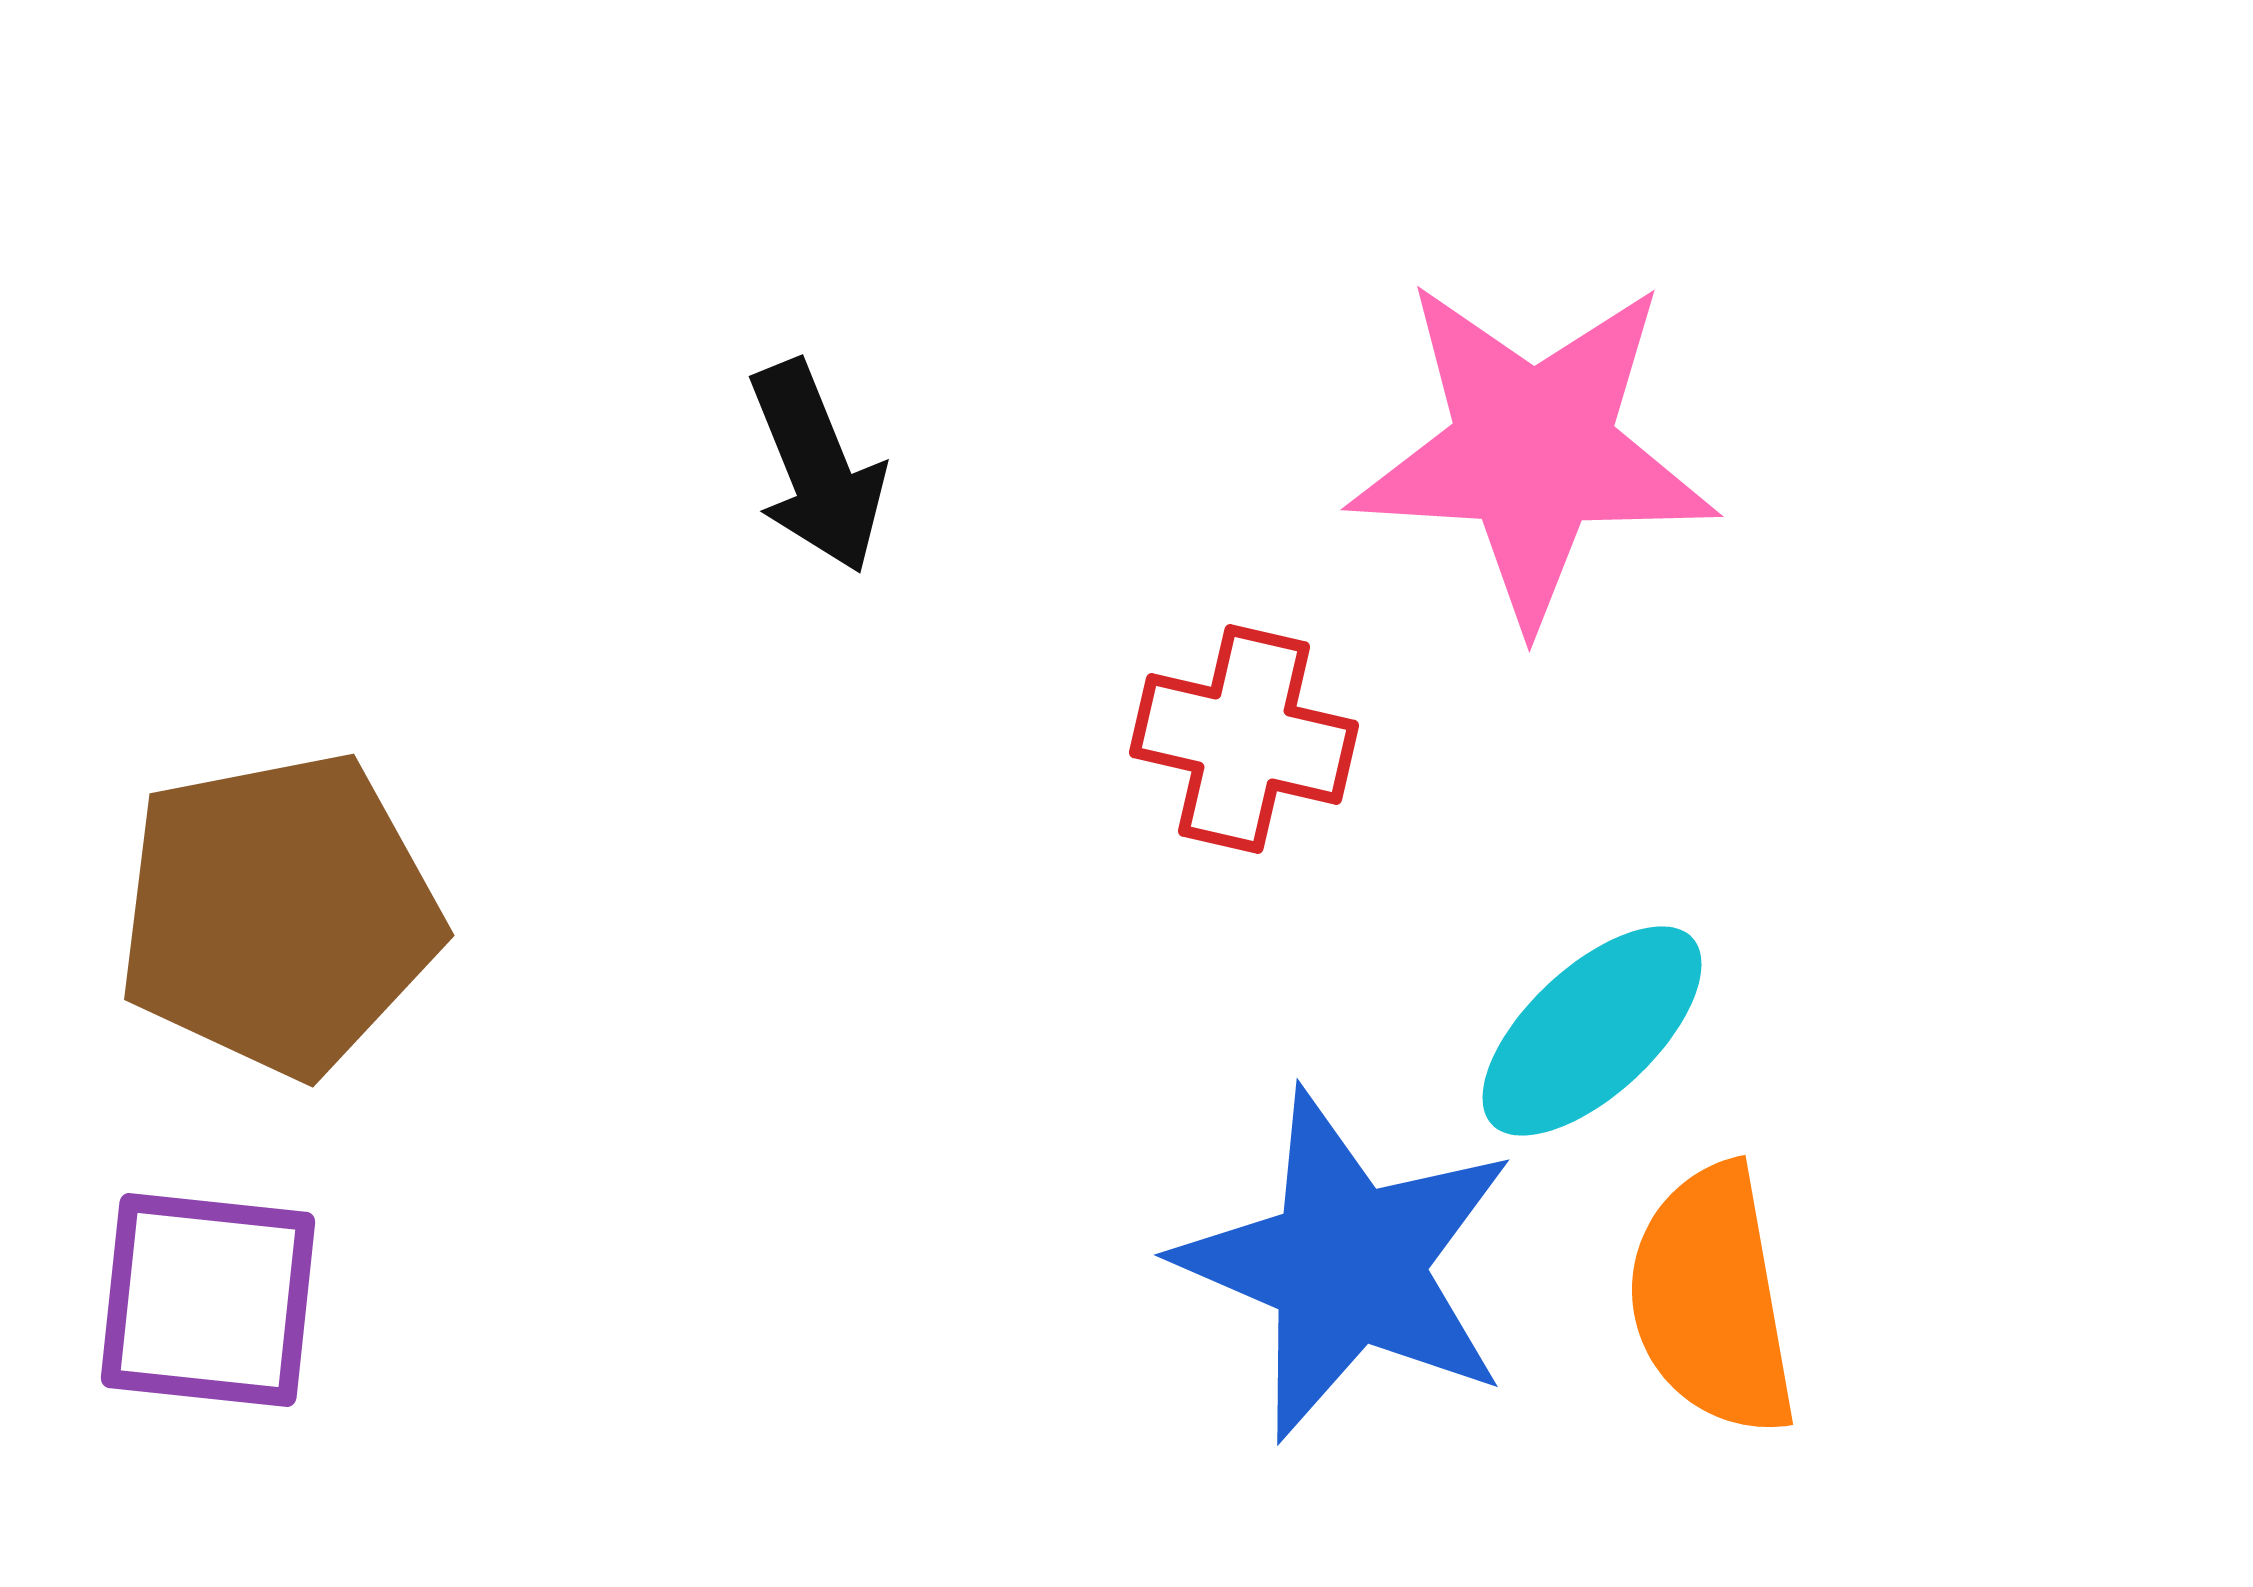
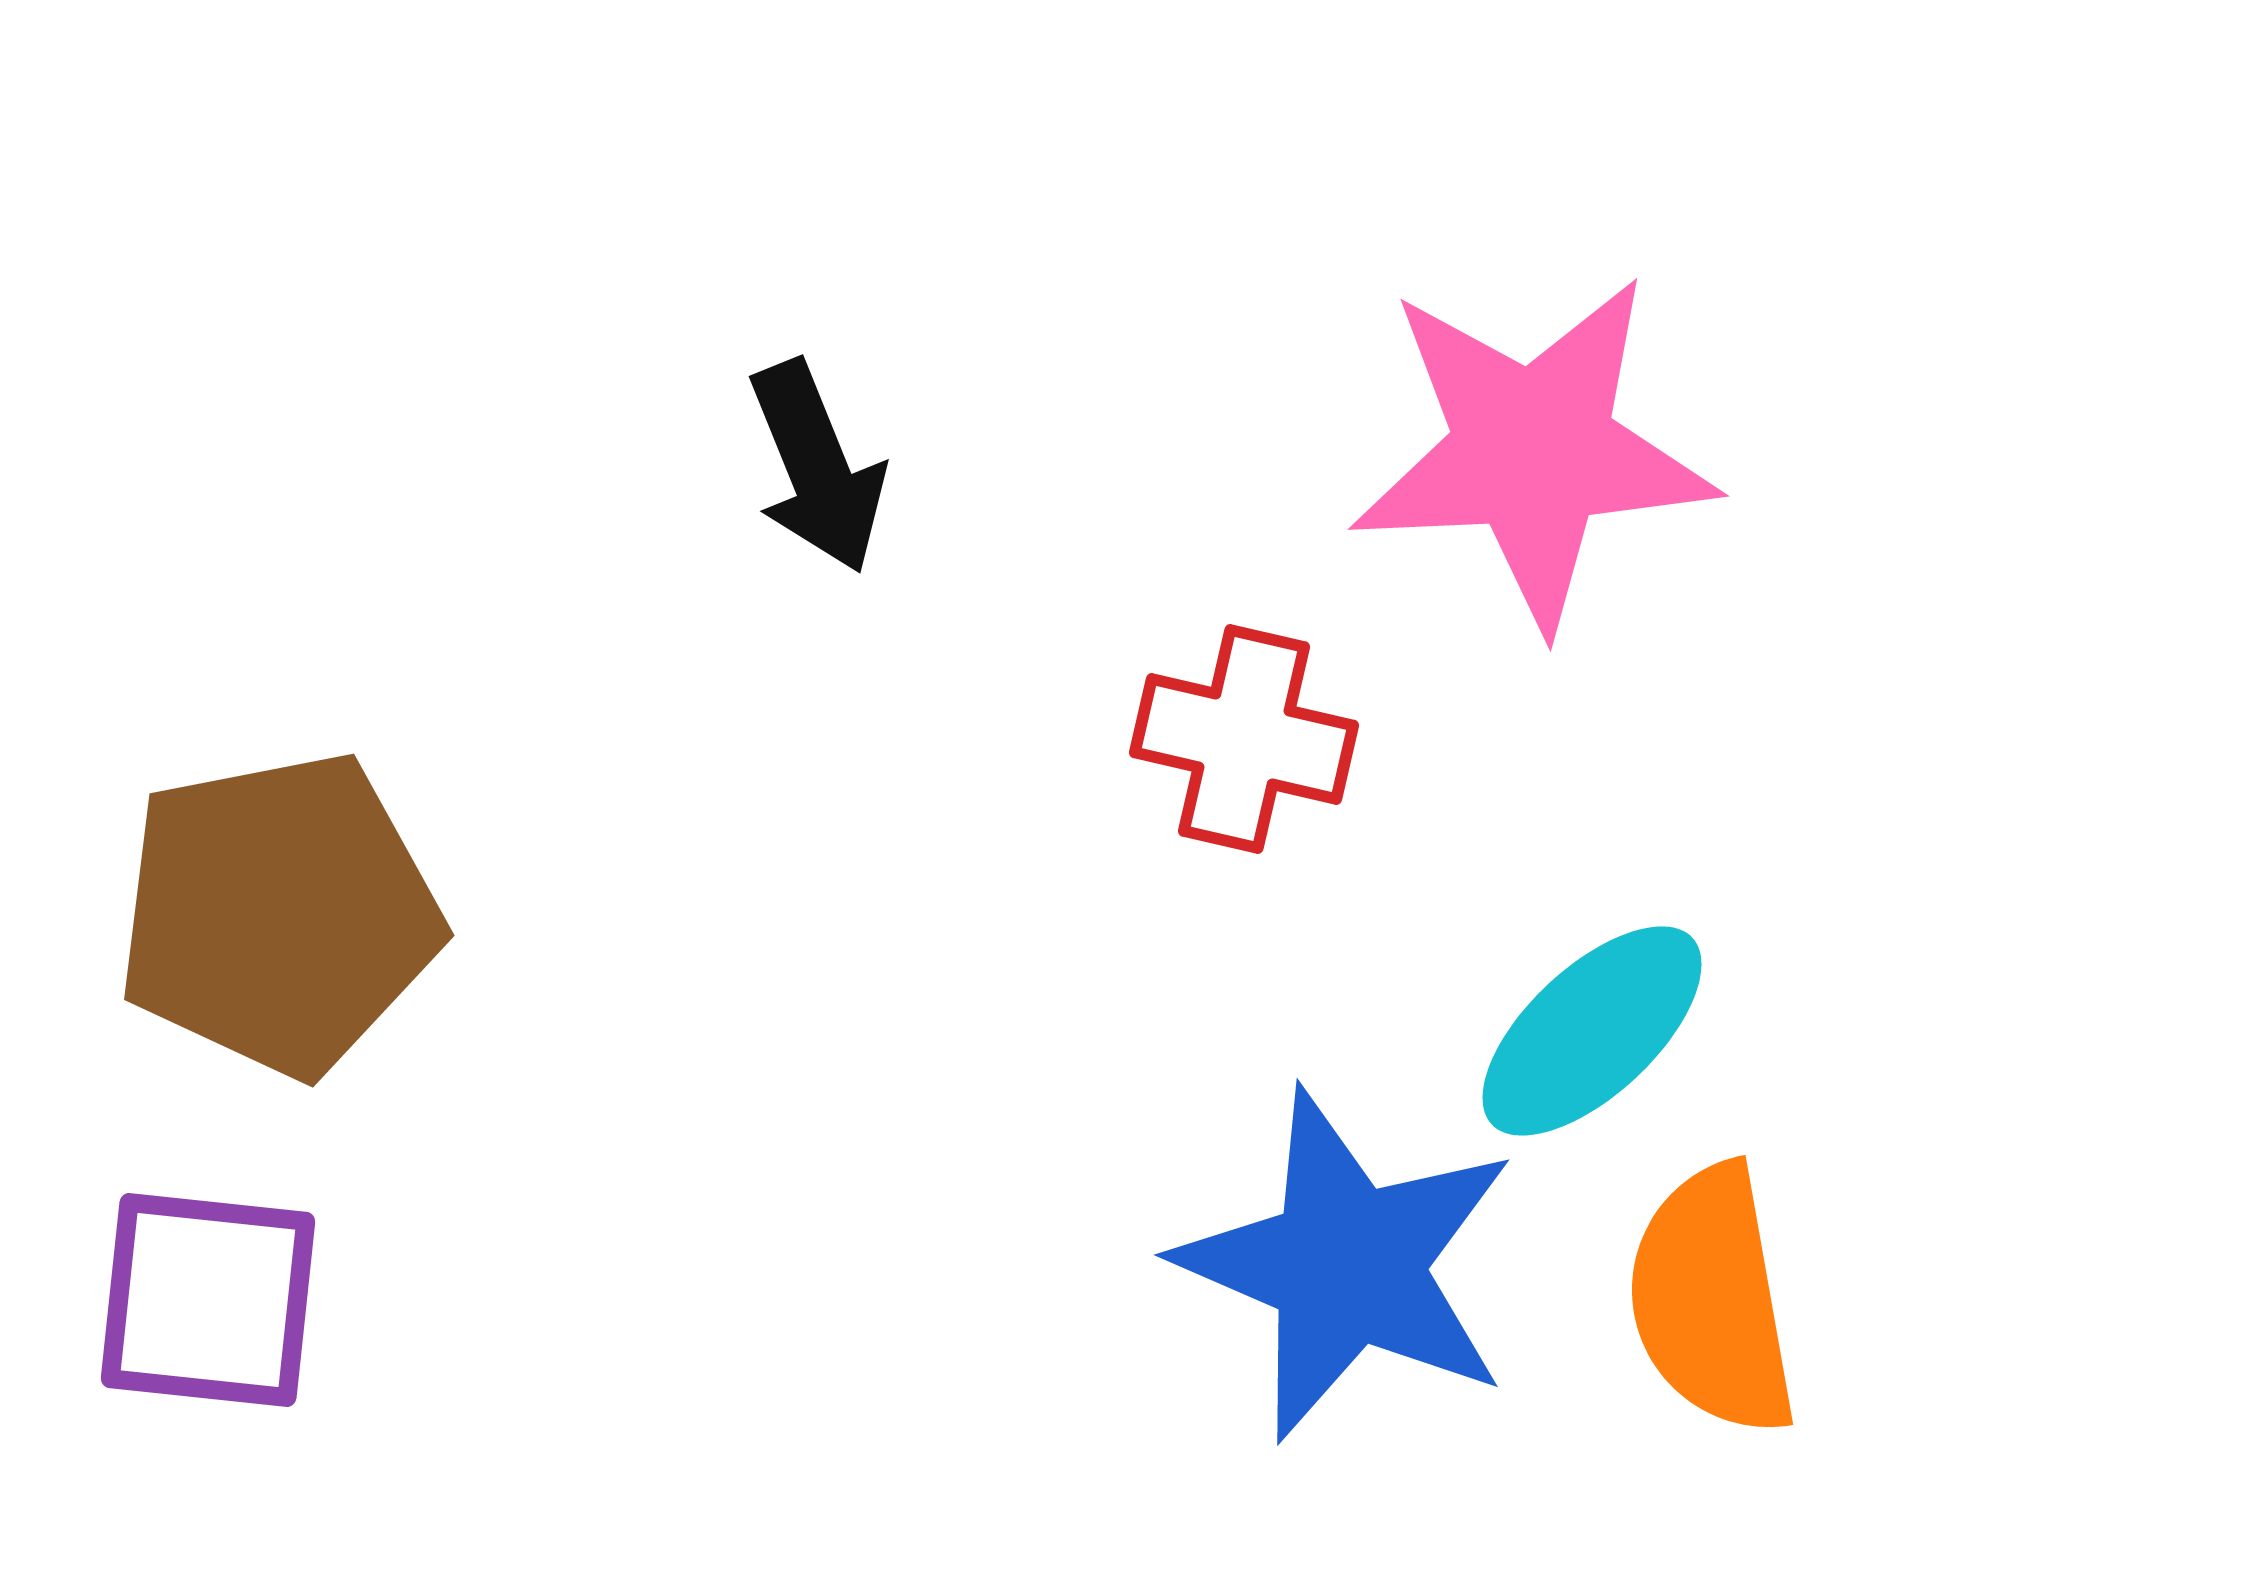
pink star: rotated 6 degrees counterclockwise
